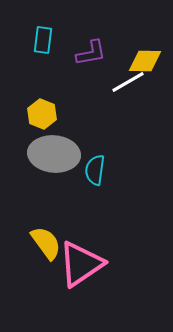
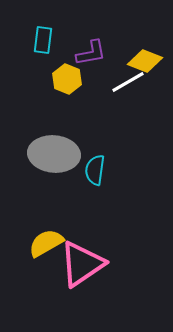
yellow diamond: rotated 20 degrees clockwise
yellow hexagon: moved 25 px right, 35 px up
yellow semicircle: rotated 84 degrees counterclockwise
pink triangle: moved 1 px right
